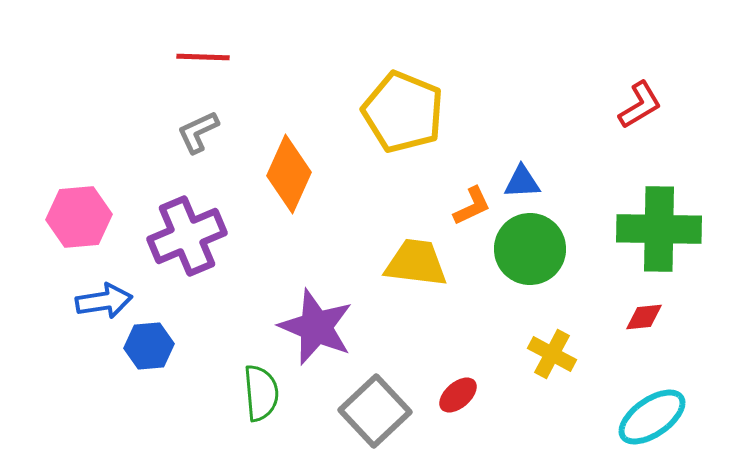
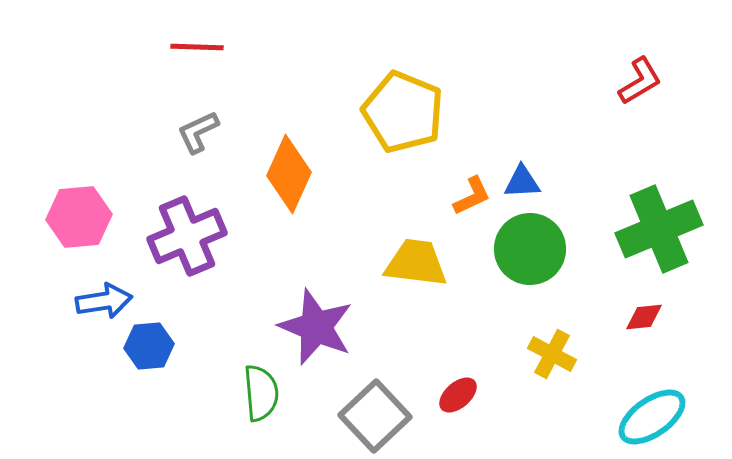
red line: moved 6 px left, 10 px up
red L-shape: moved 24 px up
orange L-shape: moved 10 px up
green cross: rotated 24 degrees counterclockwise
gray square: moved 5 px down
